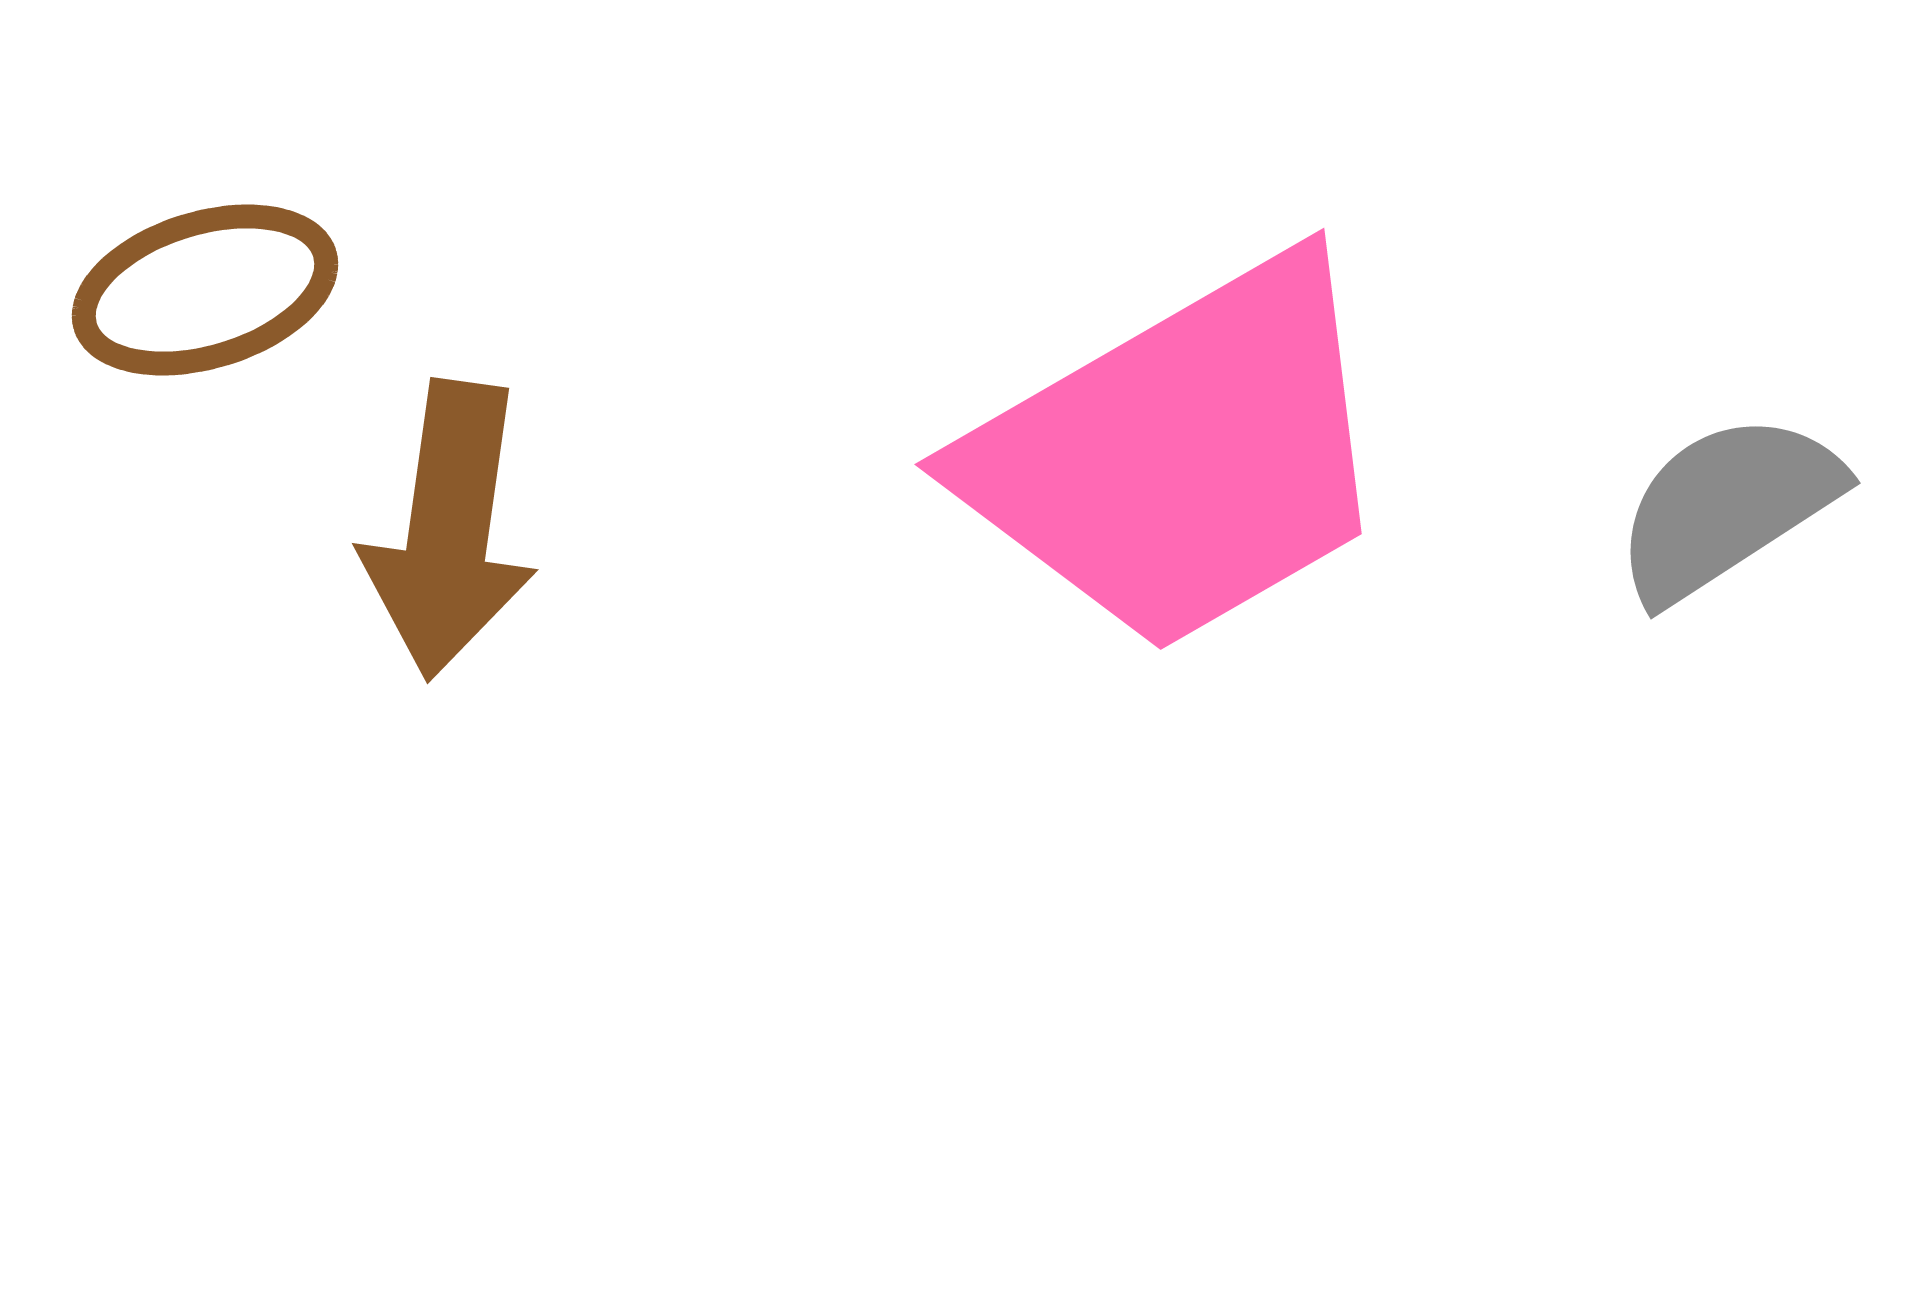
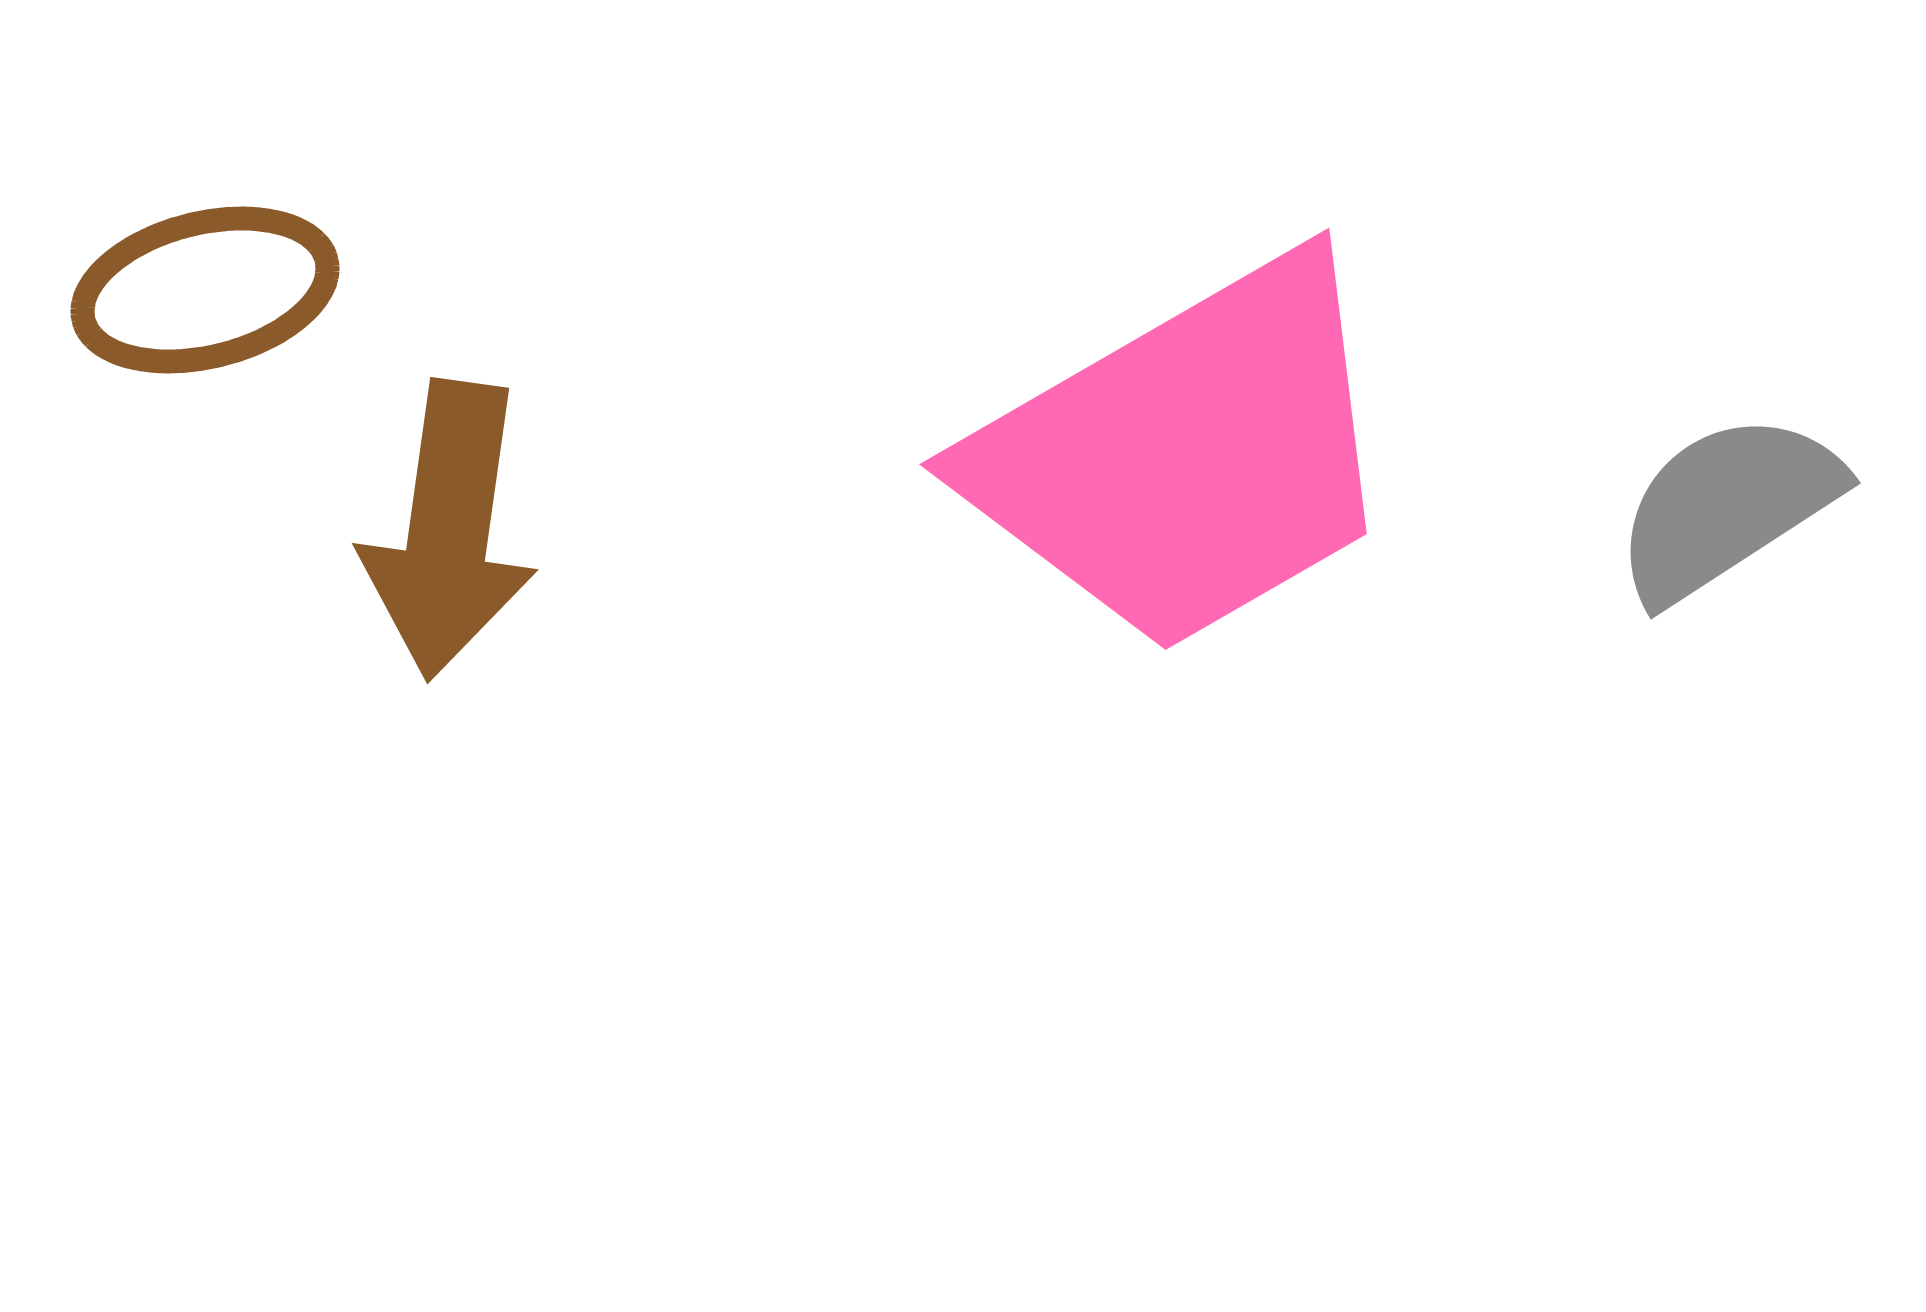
brown ellipse: rotated 3 degrees clockwise
pink trapezoid: moved 5 px right
